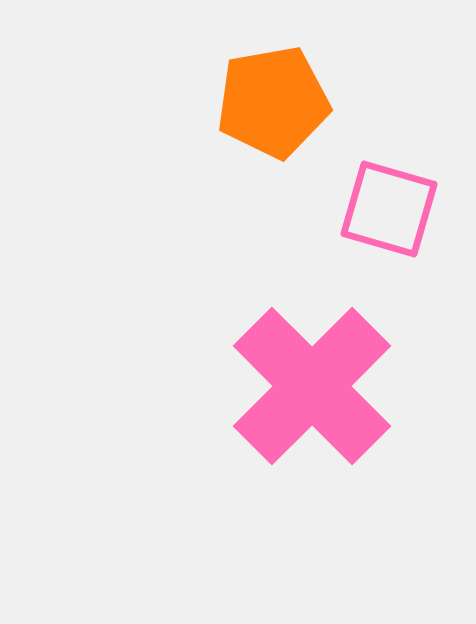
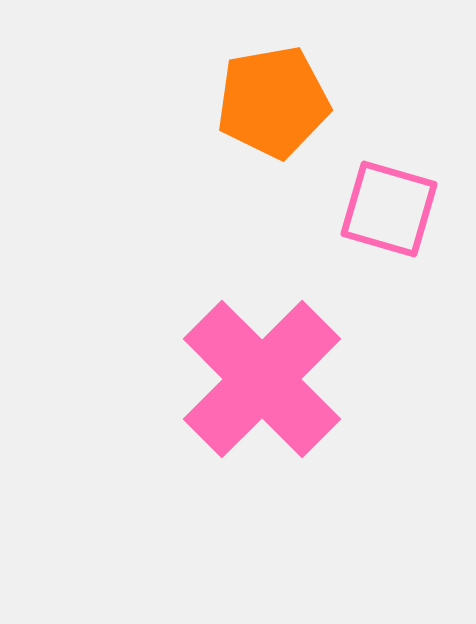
pink cross: moved 50 px left, 7 px up
